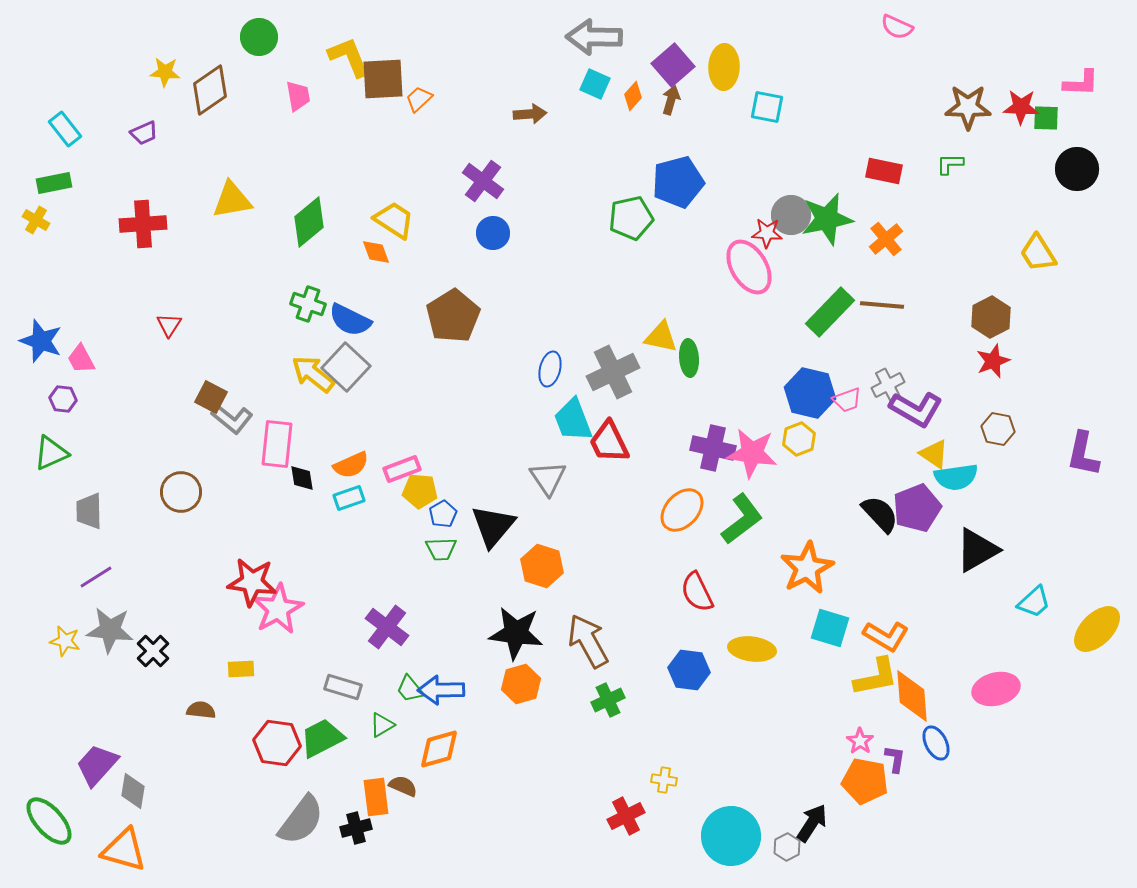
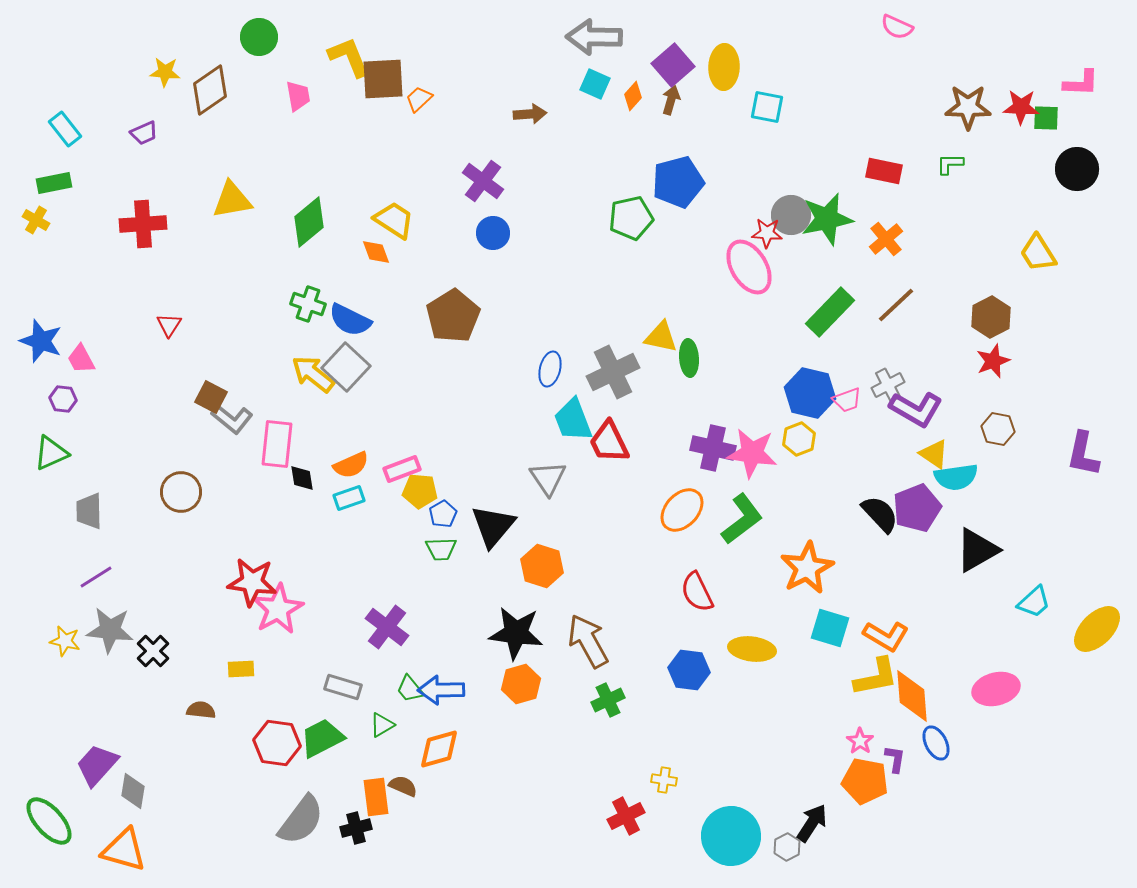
brown line at (882, 305): moved 14 px right; rotated 48 degrees counterclockwise
